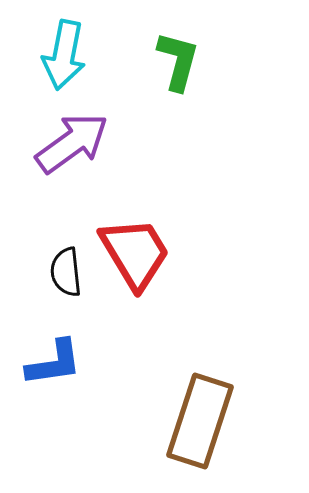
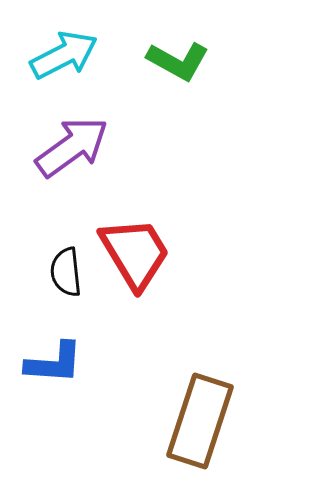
cyan arrow: rotated 128 degrees counterclockwise
green L-shape: rotated 104 degrees clockwise
purple arrow: moved 4 px down
blue L-shape: rotated 12 degrees clockwise
